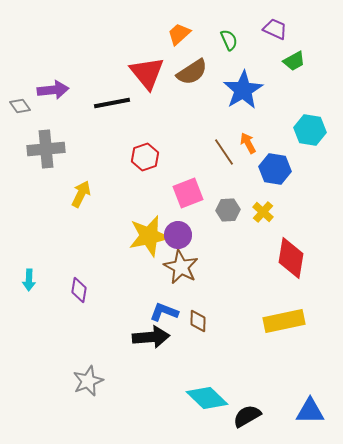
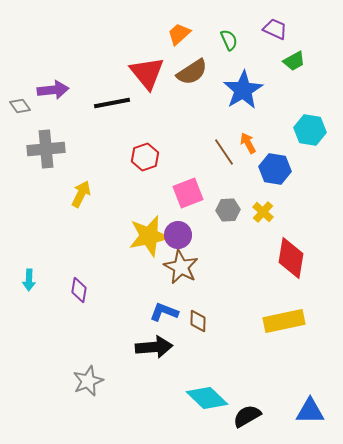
black arrow: moved 3 px right, 10 px down
